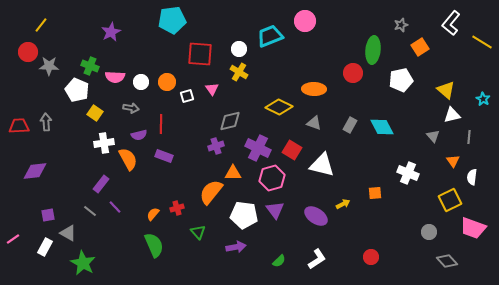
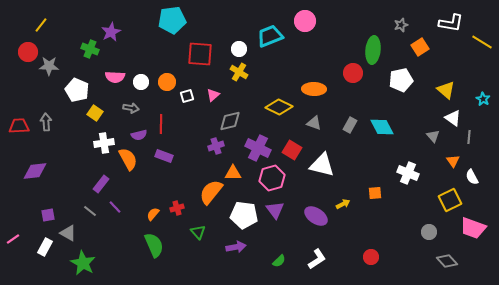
white L-shape at (451, 23): rotated 120 degrees counterclockwise
green cross at (90, 66): moved 17 px up
pink triangle at (212, 89): moved 1 px right, 6 px down; rotated 24 degrees clockwise
white triangle at (452, 115): moved 1 px right, 3 px down; rotated 48 degrees clockwise
white semicircle at (472, 177): rotated 35 degrees counterclockwise
